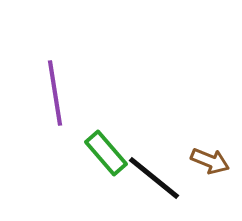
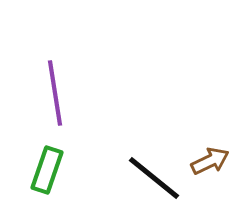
green rectangle: moved 59 px left, 17 px down; rotated 60 degrees clockwise
brown arrow: rotated 48 degrees counterclockwise
